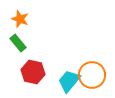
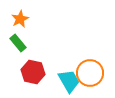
orange star: rotated 24 degrees clockwise
orange circle: moved 2 px left, 2 px up
cyan trapezoid: rotated 110 degrees clockwise
